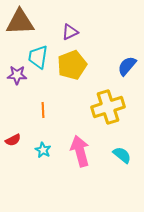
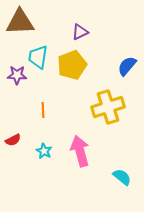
purple triangle: moved 10 px right
cyan star: moved 1 px right, 1 px down
cyan semicircle: moved 22 px down
